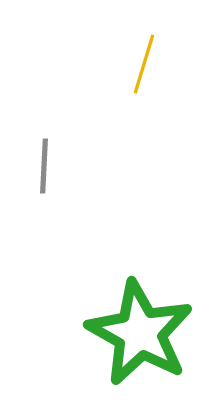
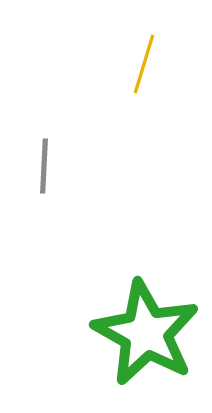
green star: moved 6 px right
